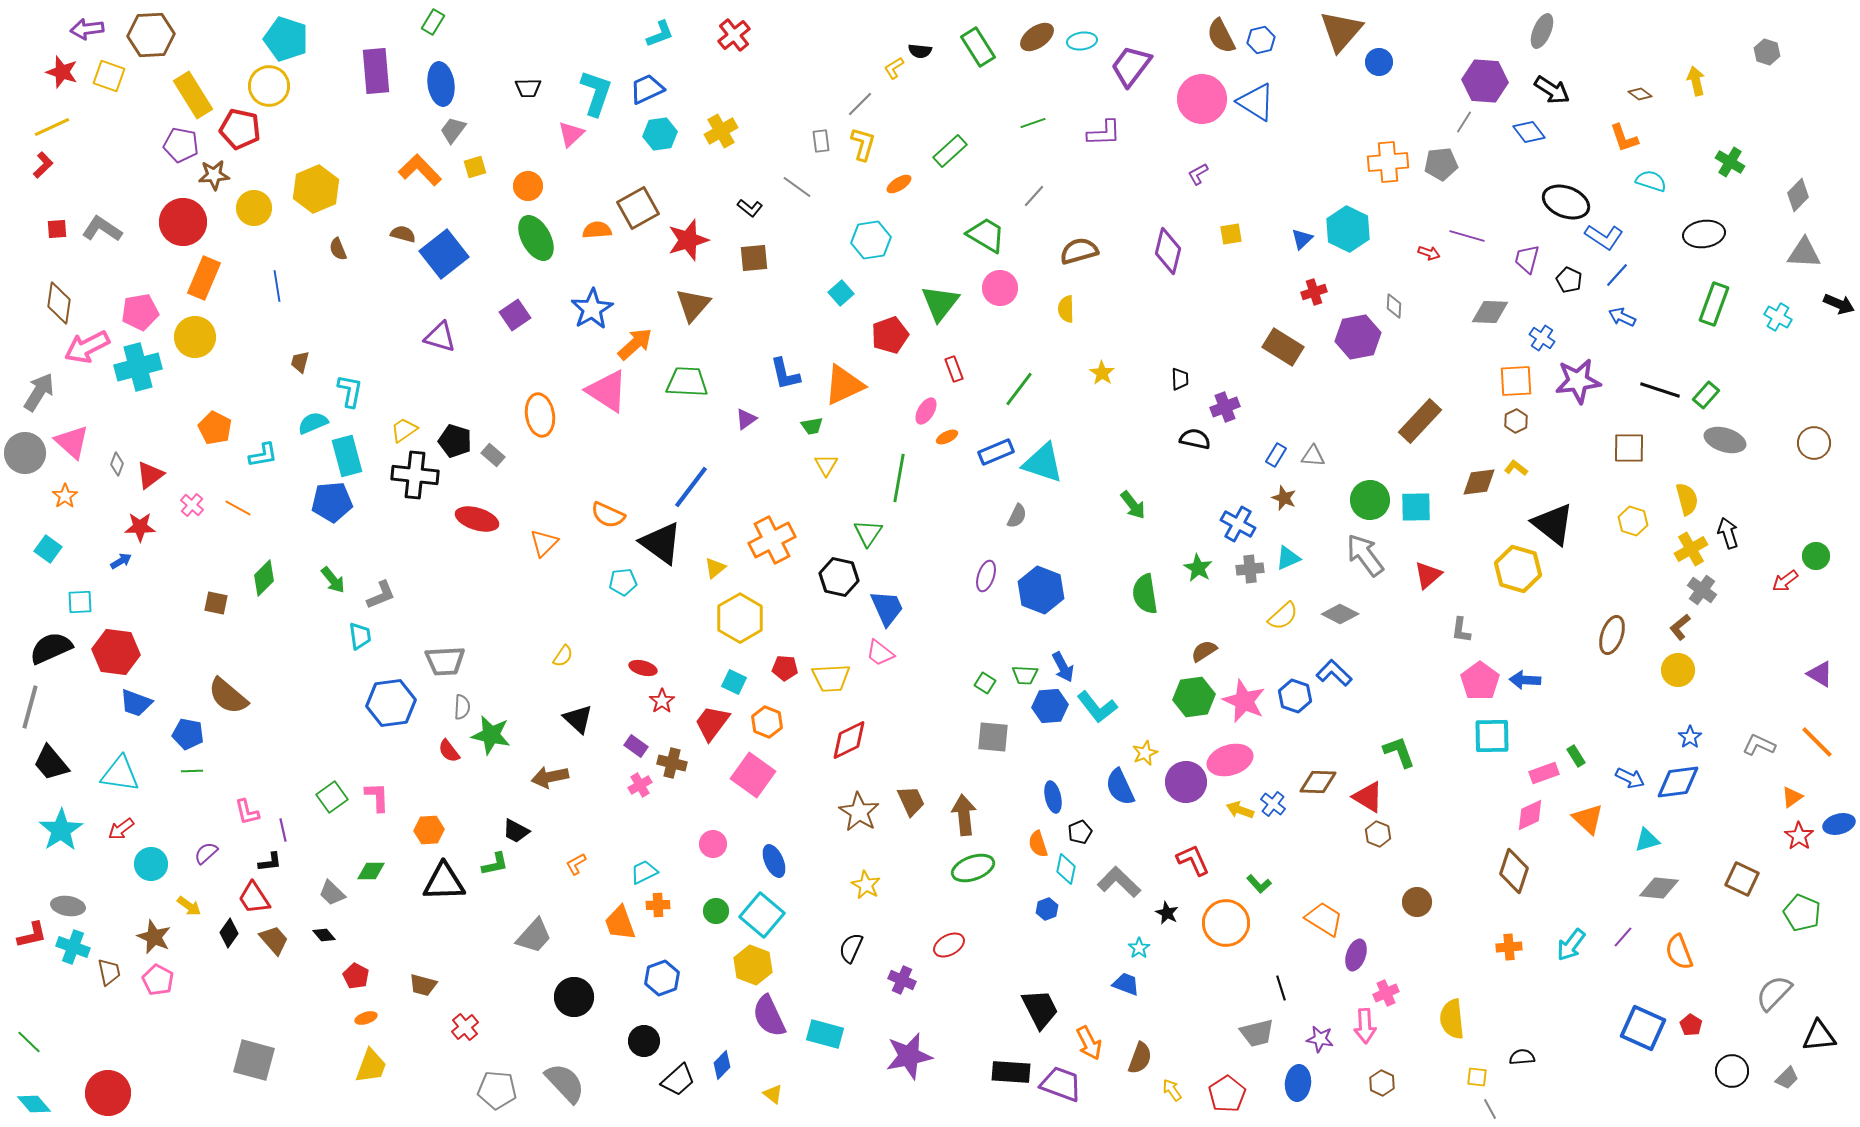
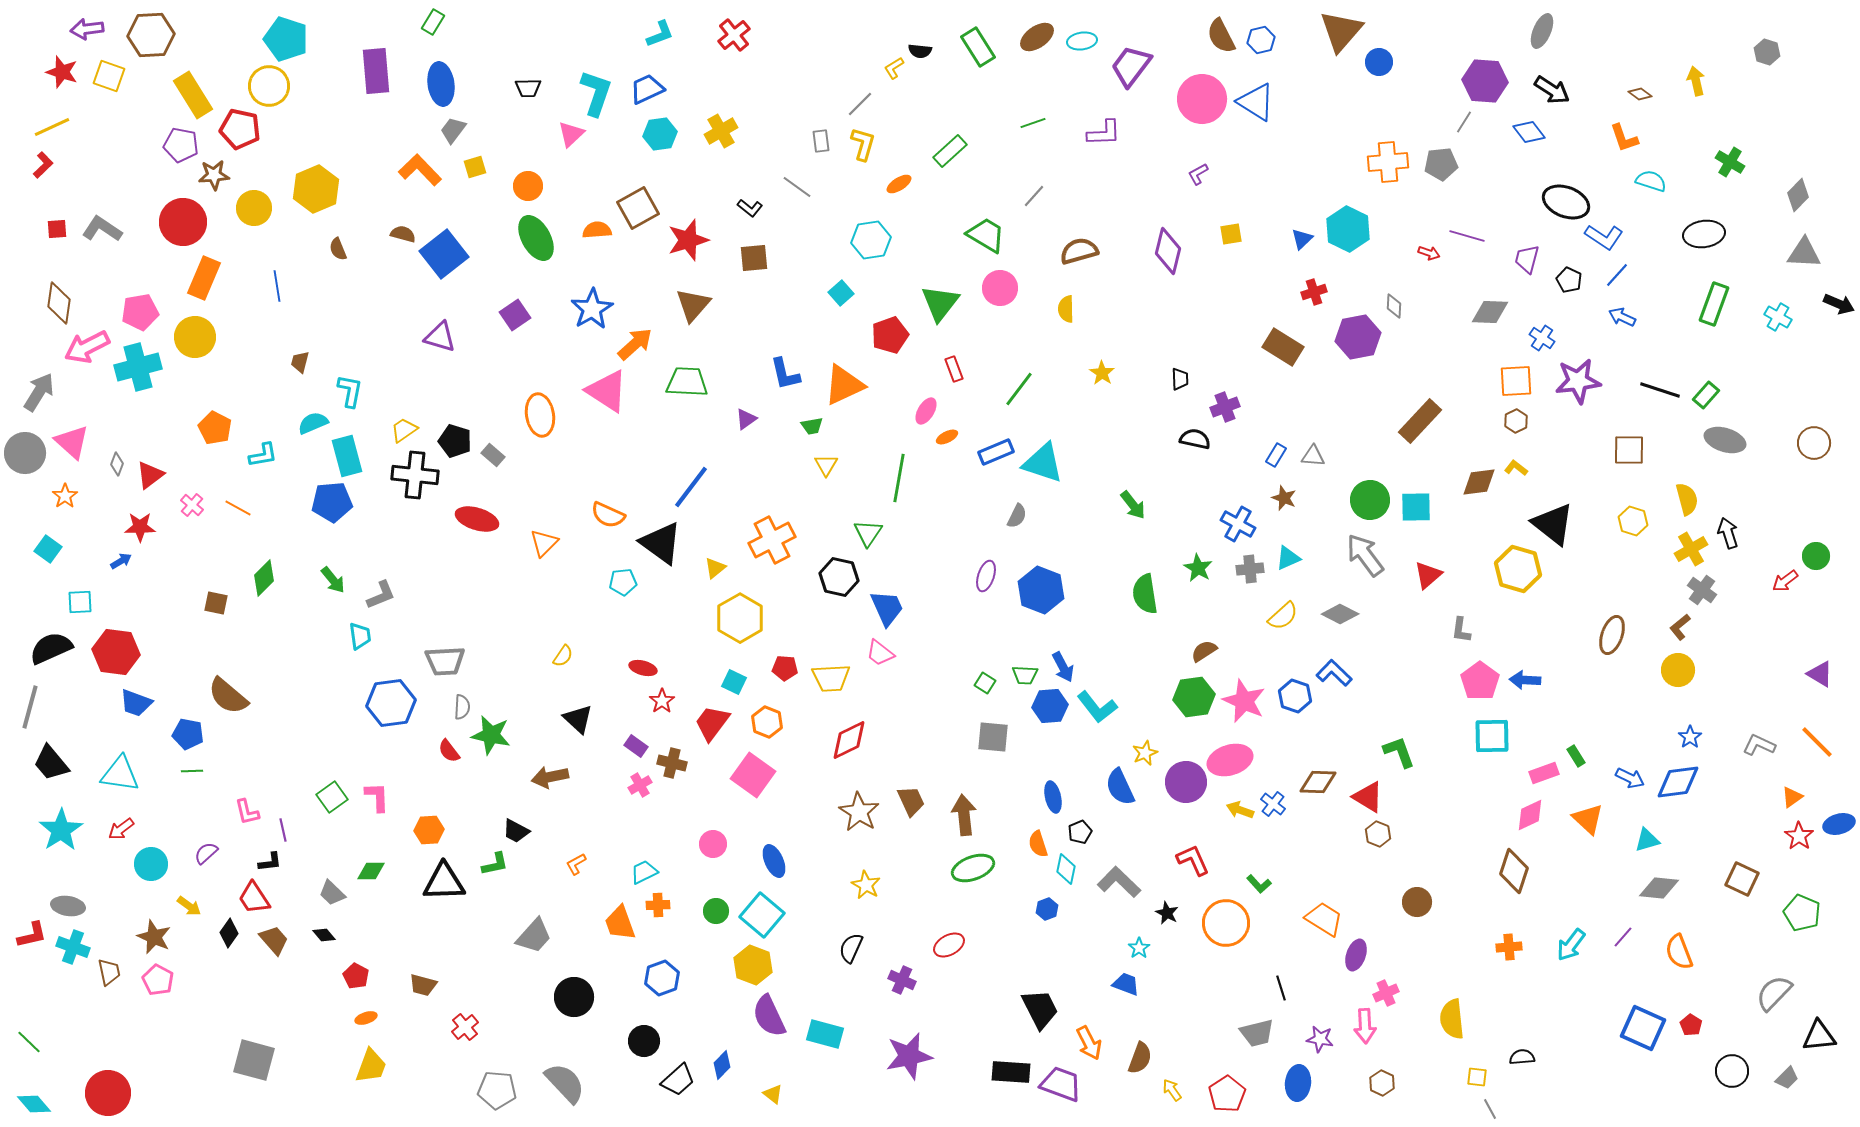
brown square at (1629, 448): moved 2 px down
